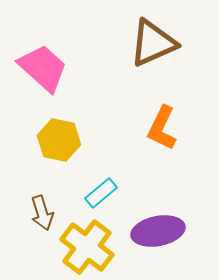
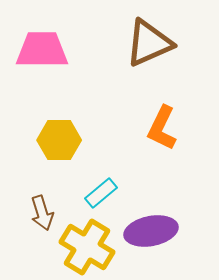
brown triangle: moved 4 px left
pink trapezoid: moved 1 px left, 18 px up; rotated 42 degrees counterclockwise
yellow hexagon: rotated 12 degrees counterclockwise
purple ellipse: moved 7 px left
yellow cross: rotated 6 degrees counterclockwise
